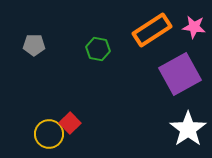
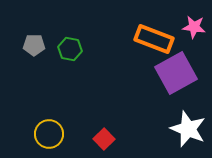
orange rectangle: moved 2 px right, 9 px down; rotated 54 degrees clockwise
green hexagon: moved 28 px left
purple square: moved 4 px left, 1 px up
red square: moved 34 px right, 16 px down
white star: rotated 15 degrees counterclockwise
